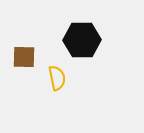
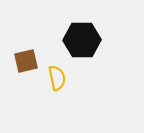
brown square: moved 2 px right, 4 px down; rotated 15 degrees counterclockwise
